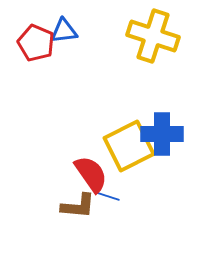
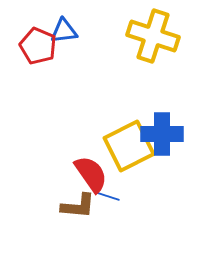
red pentagon: moved 2 px right, 3 px down
